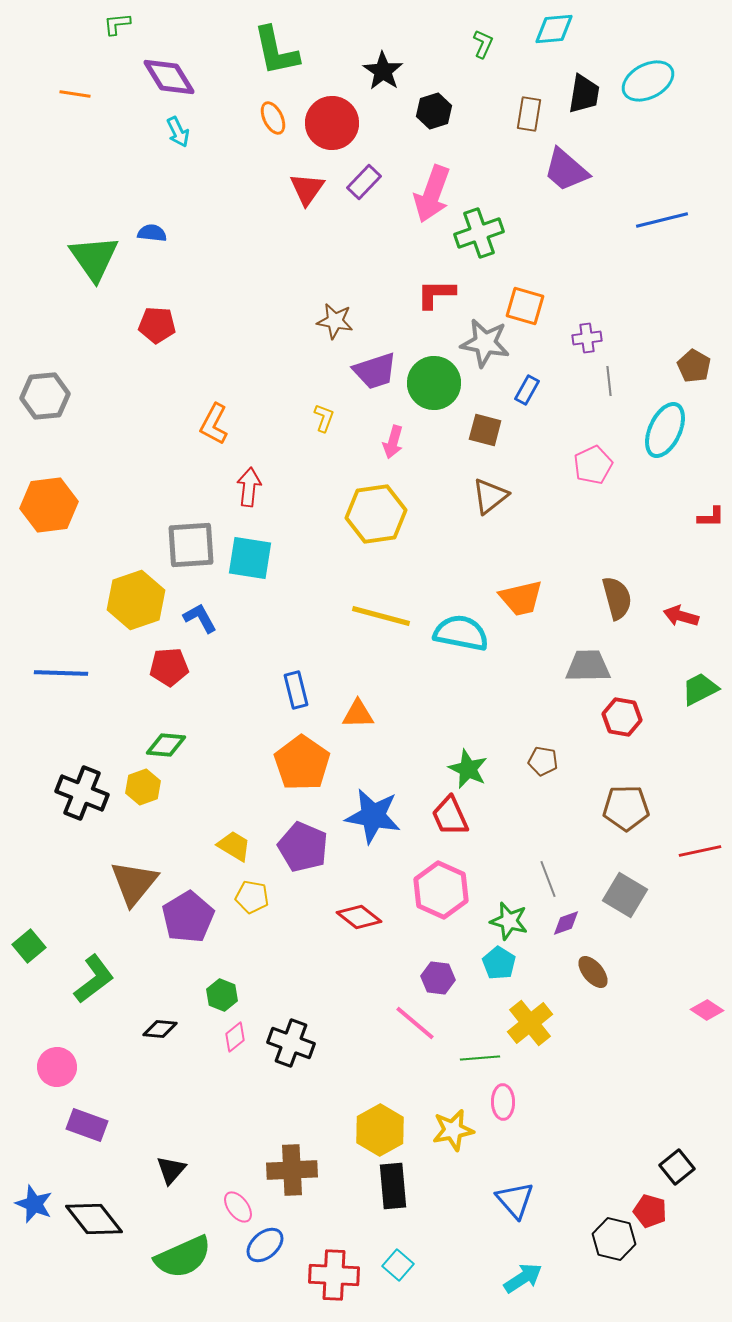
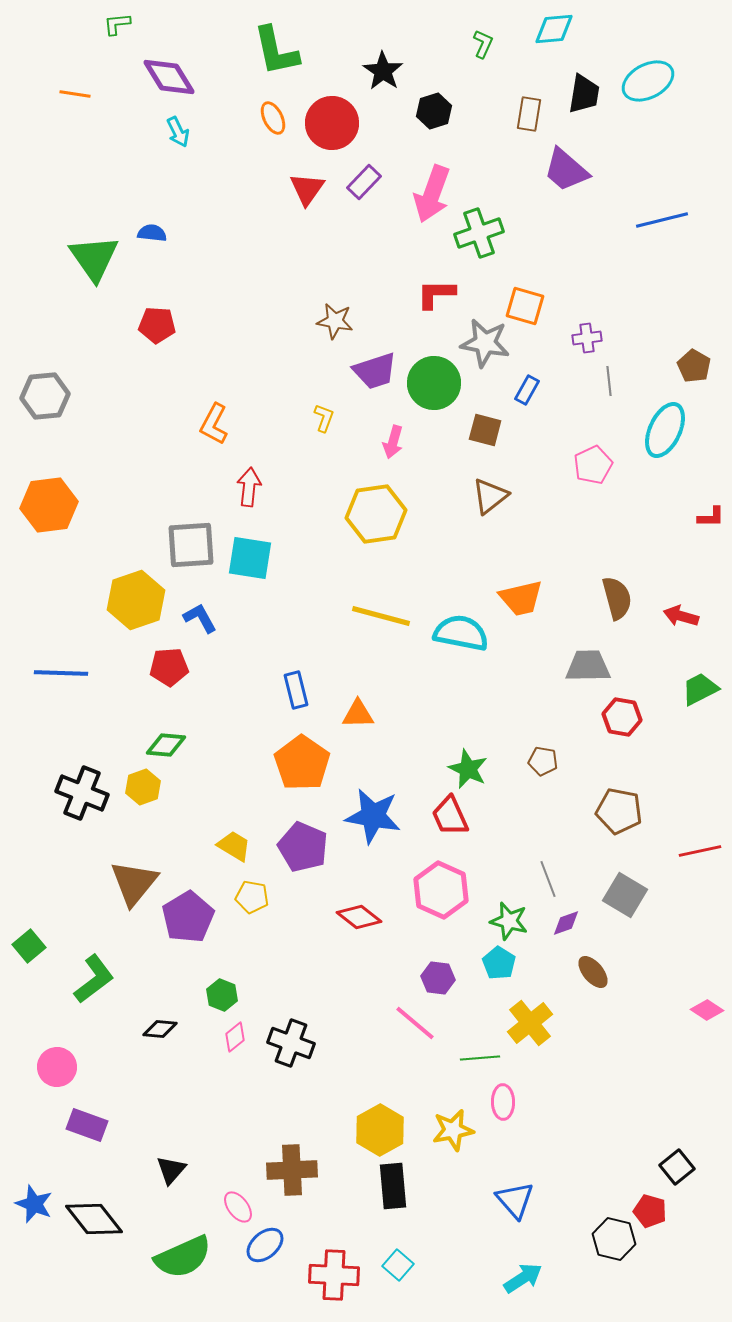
brown pentagon at (626, 808): moved 7 px left, 3 px down; rotated 12 degrees clockwise
